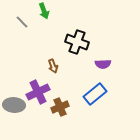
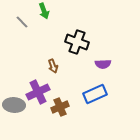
blue rectangle: rotated 15 degrees clockwise
